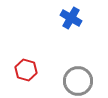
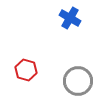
blue cross: moved 1 px left
